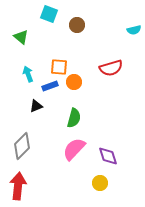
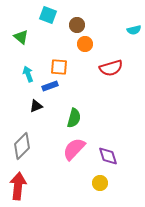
cyan square: moved 1 px left, 1 px down
orange circle: moved 11 px right, 38 px up
